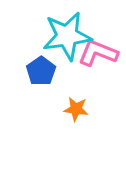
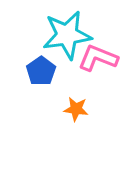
cyan star: moved 1 px up
pink L-shape: moved 5 px down
